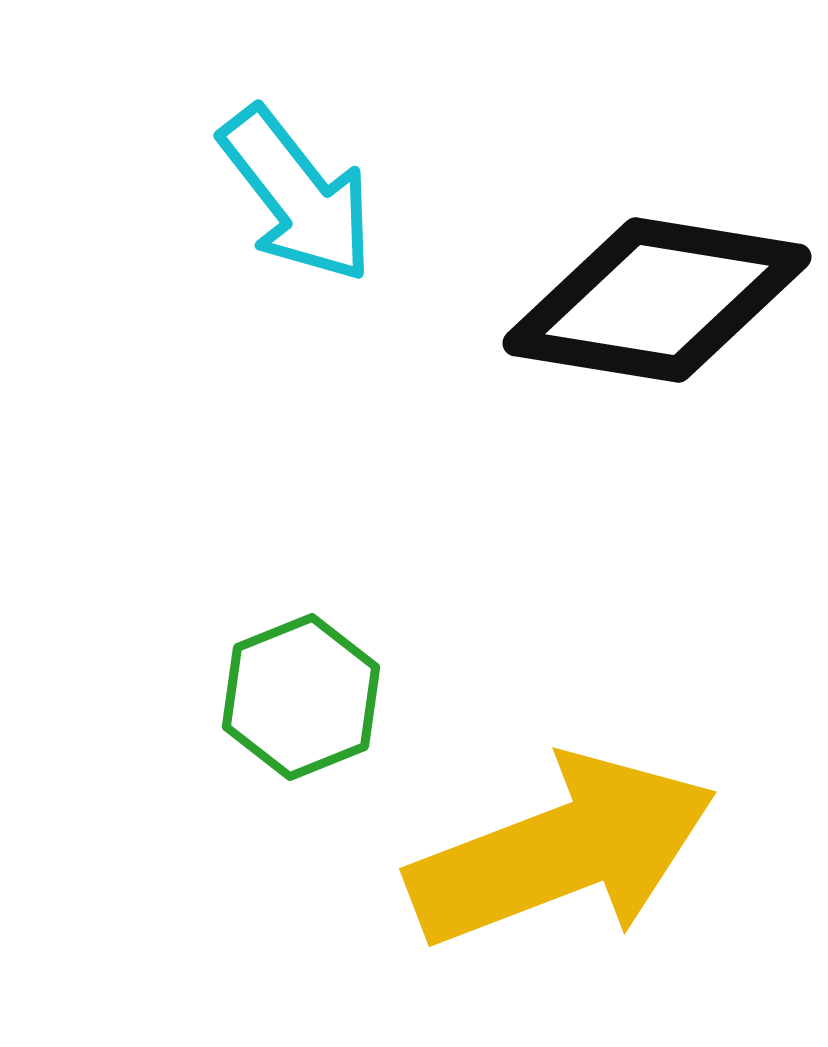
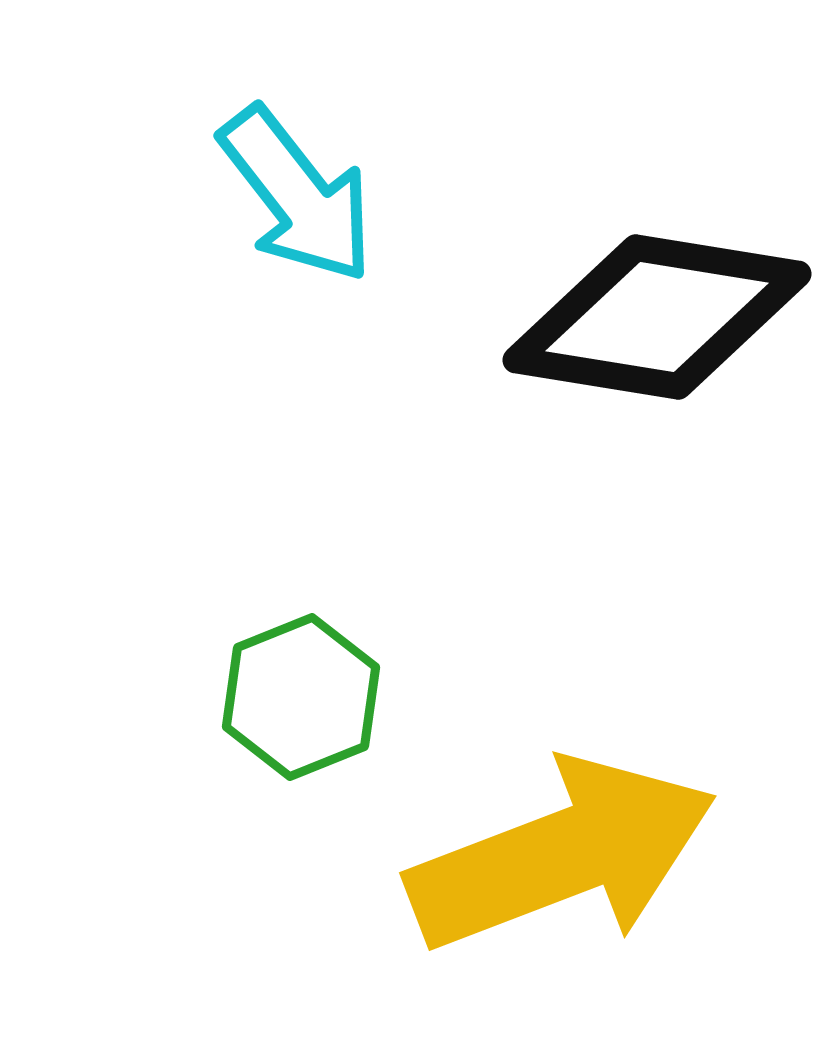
black diamond: moved 17 px down
yellow arrow: moved 4 px down
